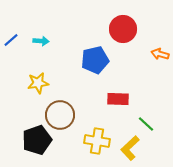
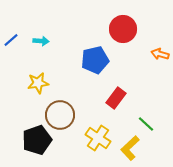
red rectangle: moved 2 px left, 1 px up; rotated 55 degrees counterclockwise
yellow cross: moved 1 px right, 3 px up; rotated 25 degrees clockwise
